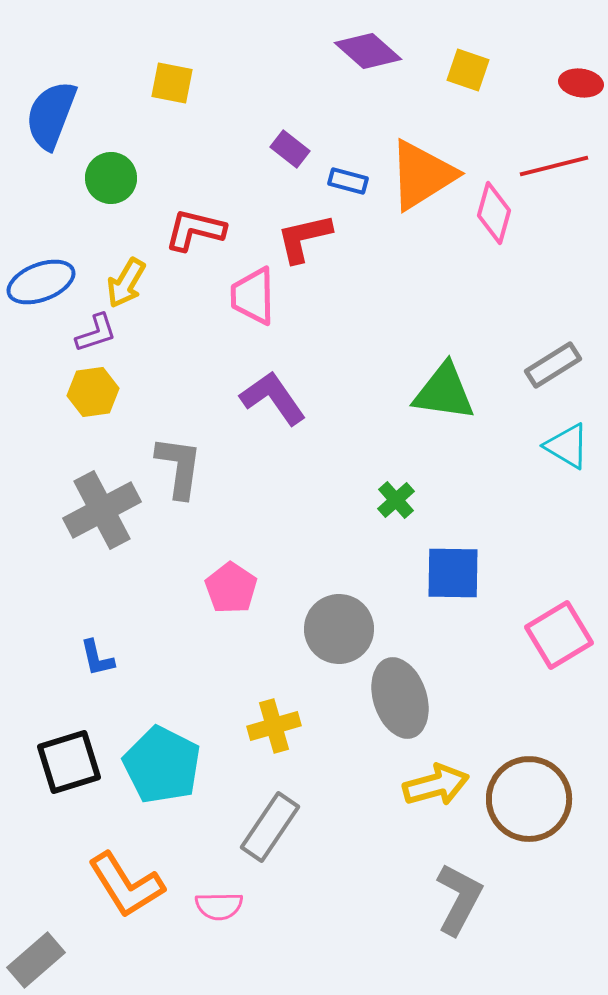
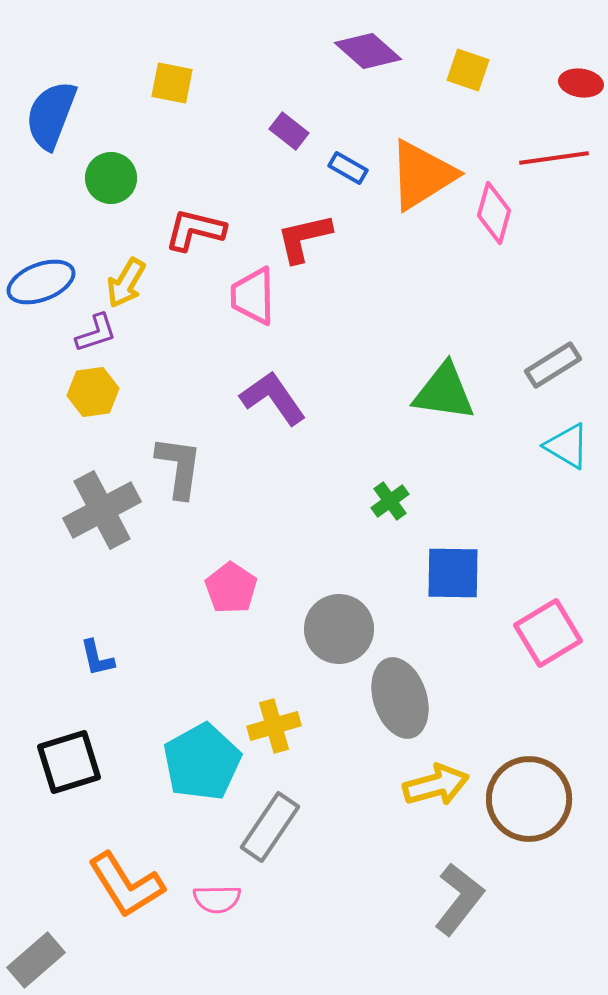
purple rectangle at (290, 149): moved 1 px left, 18 px up
red line at (554, 166): moved 8 px up; rotated 6 degrees clockwise
blue rectangle at (348, 181): moved 13 px up; rotated 15 degrees clockwise
green cross at (396, 500): moved 6 px left, 1 px down; rotated 6 degrees clockwise
pink square at (559, 635): moved 11 px left, 2 px up
cyan pentagon at (162, 765): moved 40 px right, 3 px up; rotated 16 degrees clockwise
gray L-shape at (459, 899): rotated 10 degrees clockwise
pink semicircle at (219, 906): moved 2 px left, 7 px up
